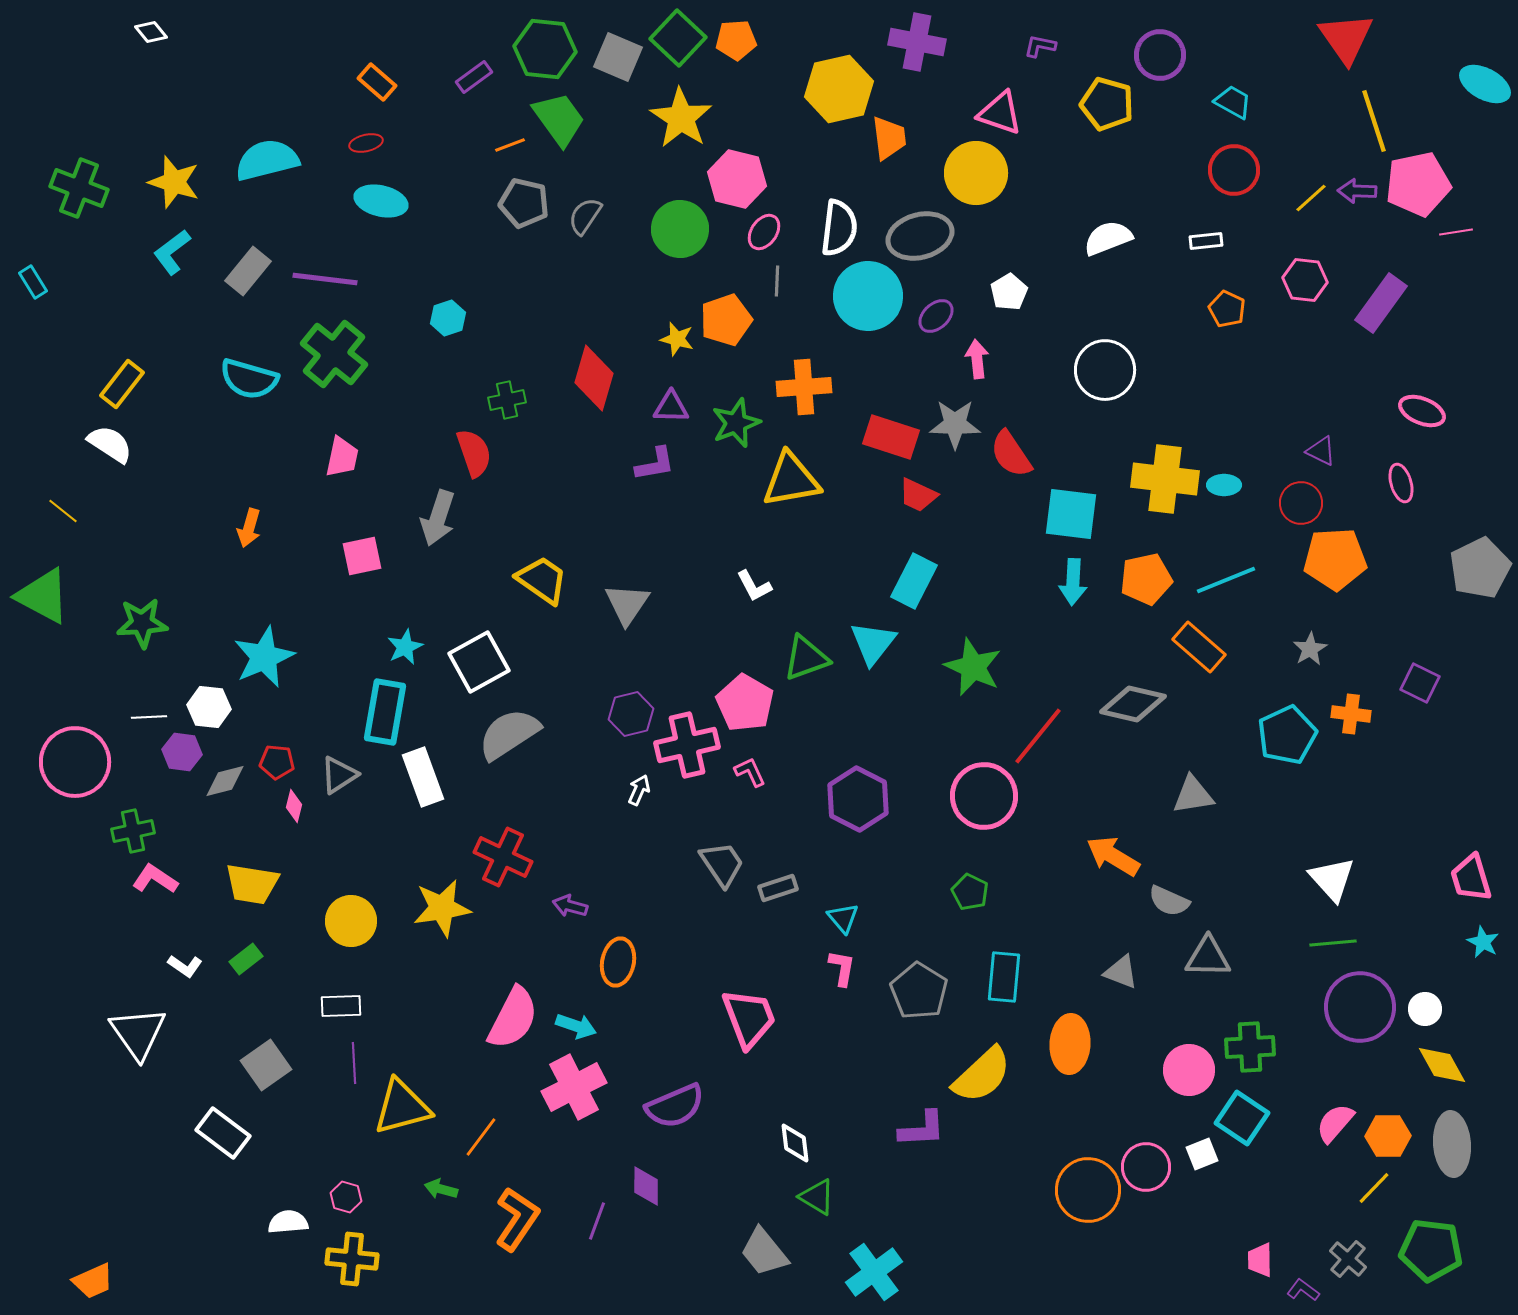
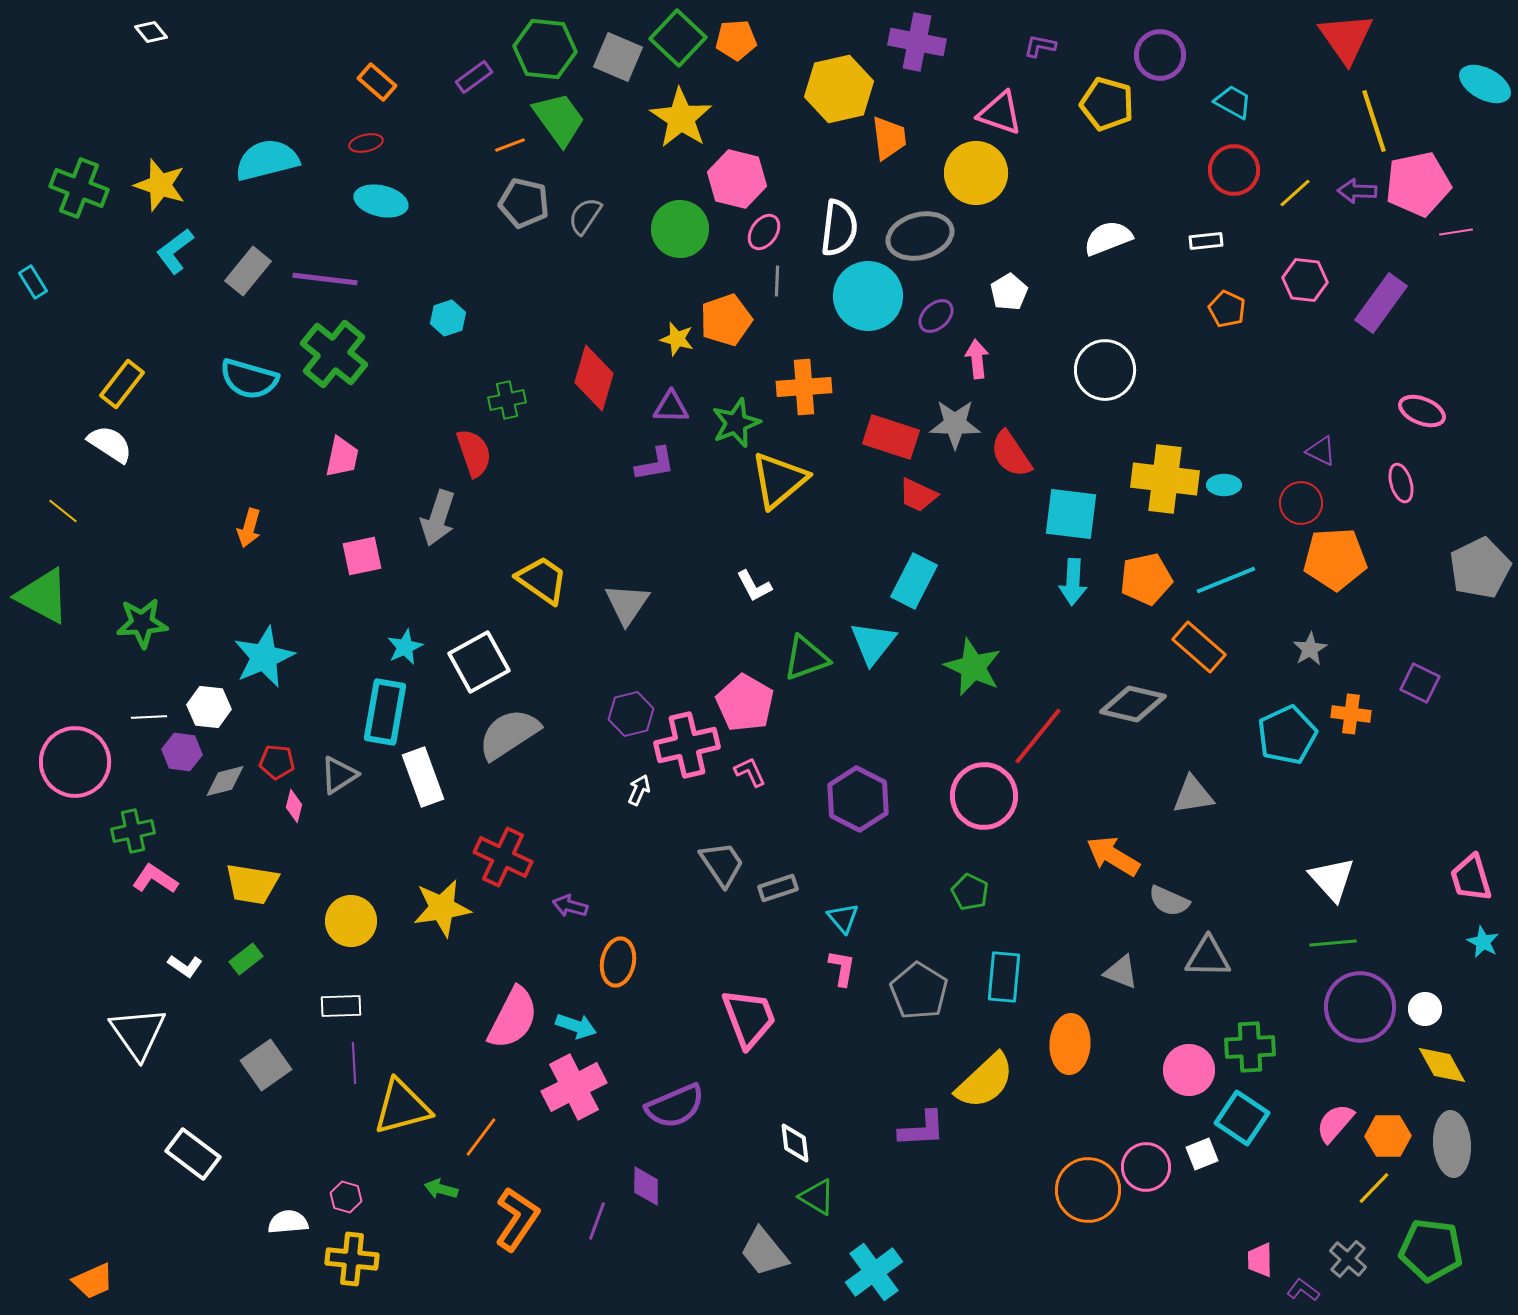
yellow star at (174, 182): moved 14 px left, 3 px down
yellow line at (1311, 198): moved 16 px left, 5 px up
cyan L-shape at (172, 252): moved 3 px right, 1 px up
yellow triangle at (791, 480): moved 12 px left; rotated 30 degrees counterclockwise
yellow semicircle at (982, 1075): moved 3 px right, 6 px down
white rectangle at (223, 1133): moved 30 px left, 21 px down
